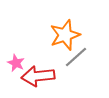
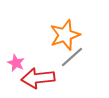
gray line: moved 4 px left
red arrow: moved 2 px down
